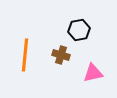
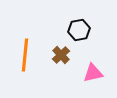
brown cross: rotated 30 degrees clockwise
